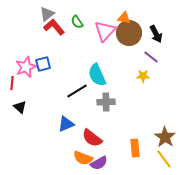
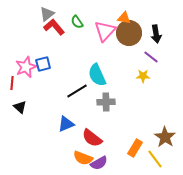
black arrow: rotated 18 degrees clockwise
orange rectangle: rotated 36 degrees clockwise
yellow line: moved 9 px left
